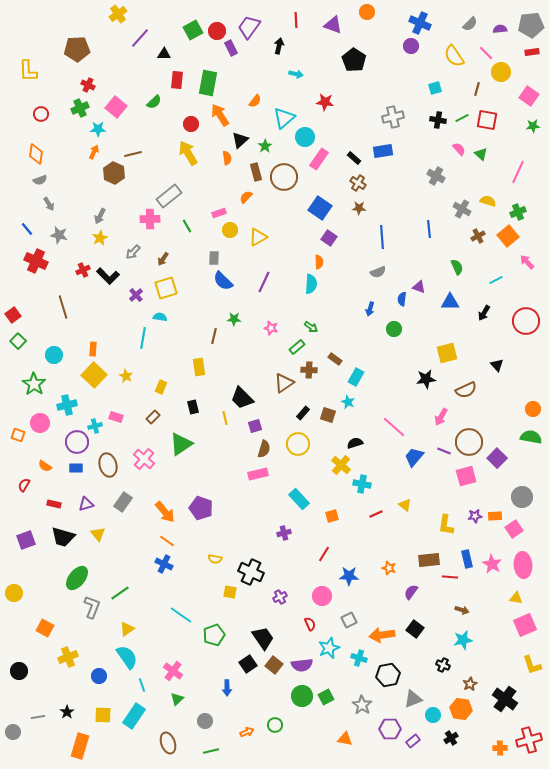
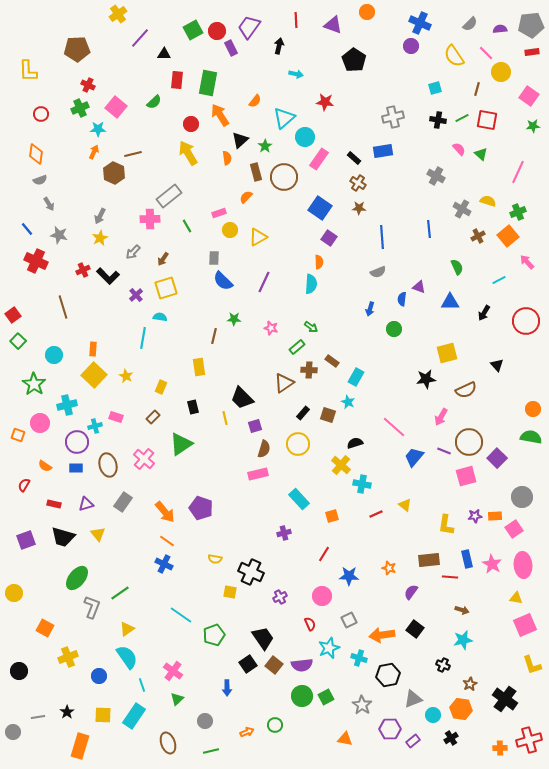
cyan line at (496, 280): moved 3 px right
brown rectangle at (335, 359): moved 3 px left, 2 px down
